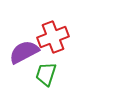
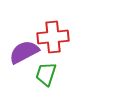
red cross: rotated 16 degrees clockwise
